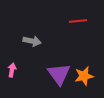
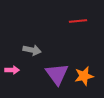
gray arrow: moved 9 px down
pink arrow: rotated 80 degrees clockwise
purple triangle: moved 2 px left
